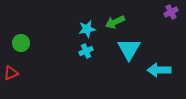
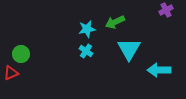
purple cross: moved 5 px left, 2 px up
green circle: moved 11 px down
cyan cross: rotated 32 degrees counterclockwise
